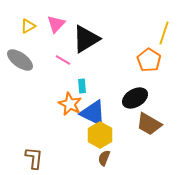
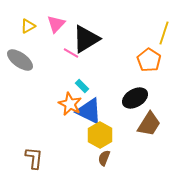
pink line: moved 8 px right, 7 px up
cyan rectangle: rotated 40 degrees counterclockwise
blue triangle: moved 4 px left, 2 px up
brown trapezoid: rotated 88 degrees counterclockwise
